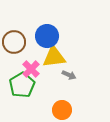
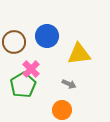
yellow triangle: moved 25 px right, 3 px up
gray arrow: moved 9 px down
green pentagon: moved 1 px right
